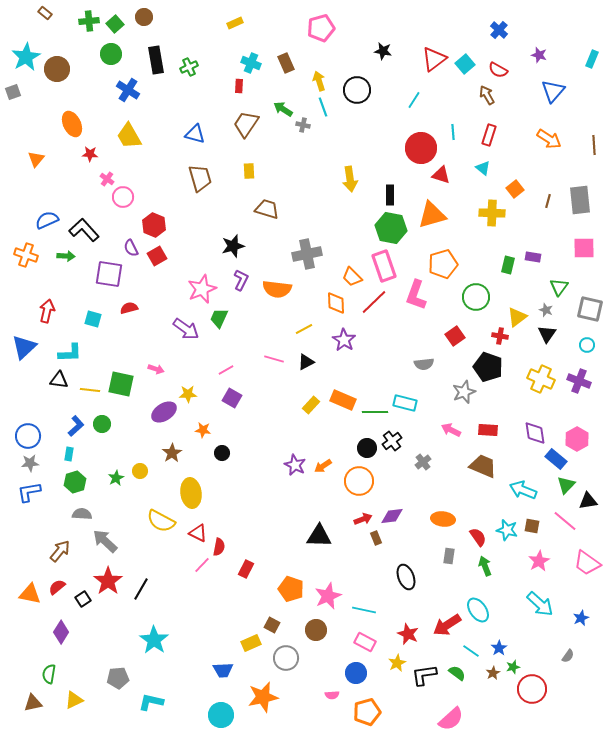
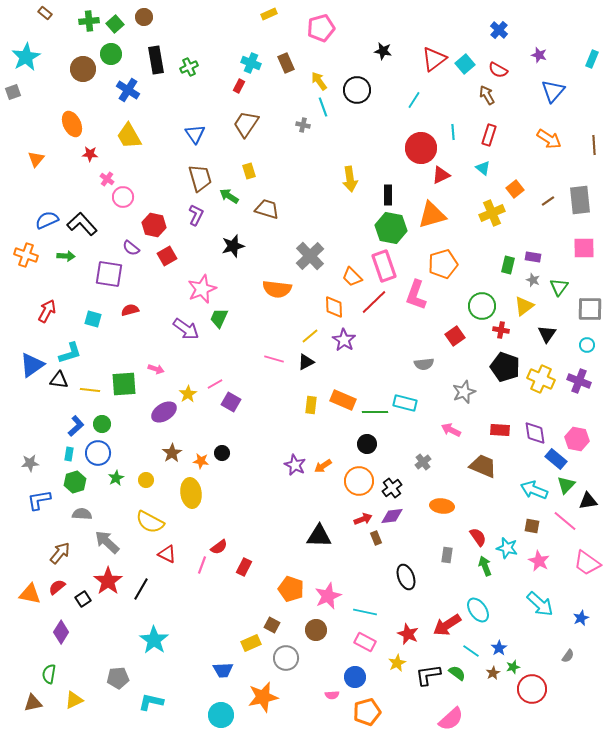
yellow rectangle at (235, 23): moved 34 px right, 9 px up
brown circle at (57, 69): moved 26 px right
yellow arrow at (319, 81): rotated 18 degrees counterclockwise
red rectangle at (239, 86): rotated 24 degrees clockwise
green arrow at (283, 109): moved 54 px left, 87 px down
blue triangle at (195, 134): rotated 40 degrees clockwise
yellow rectangle at (249, 171): rotated 14 degrees counterclockwise
red triangle at (441, 175): rotated 42 degrees counterclockwise
black rectangle at (390, 195): moved 2 px left
brown line at (548, 201): rotated 40 degrees clockwise
yellow cross at (492, 213): rotated 25 degrees counterclockwise
red hexagon at (154, 225): rotated 10 degrees counterclockwise
black L-shape at (84, 230): moved 2 px left, 6 px up
purple semicircle at (131, 248): rotated 24 degrees counterclockwise
gray cross at (307, 254): moved 3 px right, 2 px down; rotated 32 degrees counterclockwise
red square at (157, 256): moved 10 px right
purple L-shape at (241, 280): moved 45 px left, 65 px up
green circle at (476, 297): moved 6 px right, 9 px down
orange diamond at (336, 303): moved 2 px left, 4 px down
red semicircle at (129, 308): moved 1 px right, 2 px down
gray square at (590, 309): rotated 12 degrees counterclockwise
gray star at (546, 310): moved 13 px left, 30 px up
red arrow at (47, 311): rotated 15 degrees clockwise
yellow triangle at (517, 317): moved 7 px right, 11 px up
yellow line at (304, 329): moved 6 px right, 7 px down; rotated 12 degrees counterclockwise
red cross at (500, 336): moved 1 px right, 6 px up
blue triangle at (24, 347): moved 8 px right, 18 px down; rotated 8 degrees clockwise
cyan L-shape at (70, 353): rotated 15 degrees counterclockwise
black pentagon at (488, 367): moved 17 px right
pink line at (226, 370): moved 11 px left, 14 px down
green square at (121, 384): moved 3 px right; rotated 16 degrees counterclockwise
yellow star at (188, 394): rotated 30 degrees counterclockwise
purple square at (232, 398): moved 1 px left, 4 px down
yellow rectangle at (311, 405): rotated 36 degrees counterclockwise
orange star at (203, 430): moved 2 px left, 31 px down
red rectangle at (488, 430): moved 12 px right
blue circle at (28, 436): moved 70 px right, 17 px down
pink hexagon at (577, 439): rotated 20 degrees counterclockwise
black cross at (392, 441): moved 47 px down
black circle at (367, 448): moved 4 px up
yellow circle at (140, 471): moved 6 px right, 9 px down
cyan arrow at (523, 490): moved 11 px right
blue L-shape at (29, 492): moved 10 px right, 8 px down
orange ellipse at (443, 519): moved 1 px left, 13 px up
yellow semicircle at (161, 521): moved 11 px left, 1 px down
cyan star at (507, 530): moved 18 px down
red triangle at (198, 533): moved 31 px left, 21 px down
gray arrow at (105, 541): moved 2 px right, 1 px down
red semicircle at (219, 547): rotated 42 degrees clockwise
brown arrow at (60, 551): moved 2 px down
gray rectangle at (449, 556): moved 2 px left, 1 px up
pink star at (539, 561): rotated 15 degrees counterclockwise
pink line at (202, 565): rotated 24 degrees counterclockwise
red rectangle at (246, 569): moved 2 px left, 2 px up
cyan line at (364, 610): moved 1 px right, 2 px down
blue circle at (356, 673): moved 1 px left, 4 px down
black L-shape at (424, 675): moved 4 px right
